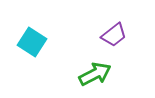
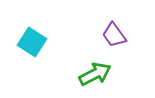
purple trapezoid: rotated 92 degrees clockwise
